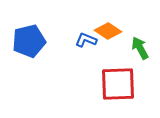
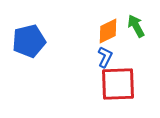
orange diamond: rotated 60 degrees counterclockwise
blue L-shape: moved 19 px right, 17 px down; rotated 95 degrees clockwise
green arrow: moved 4 px left, 22 px up
